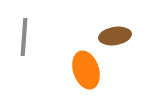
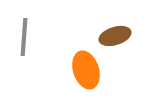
brown ellipse: rotated 8 degrees counterclockwise
